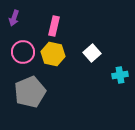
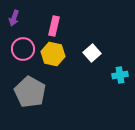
pink circle: moved 3 px up
gray pentagon: rotated 20 degrees counterclockwise
